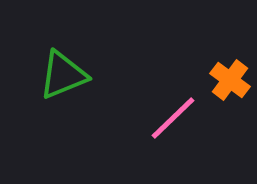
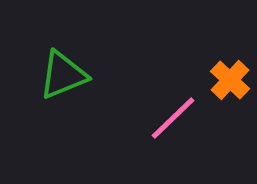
orange cross: rotated 6 degrees clockwise
